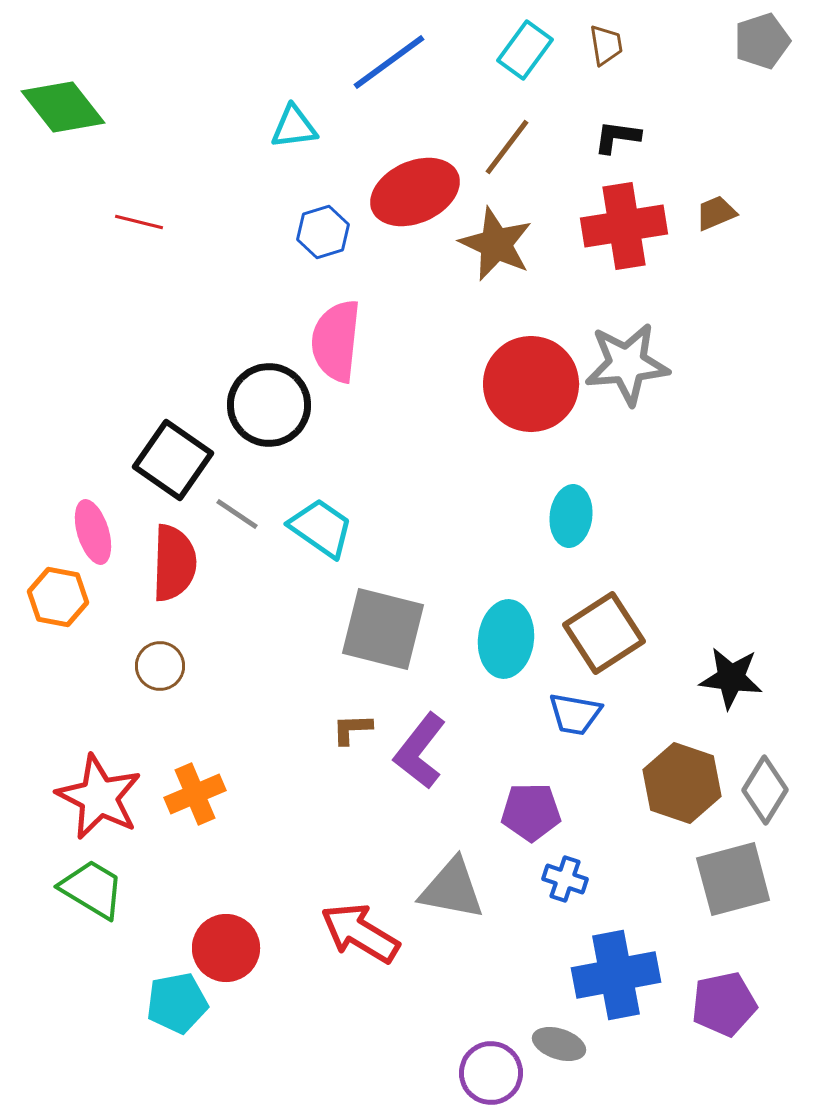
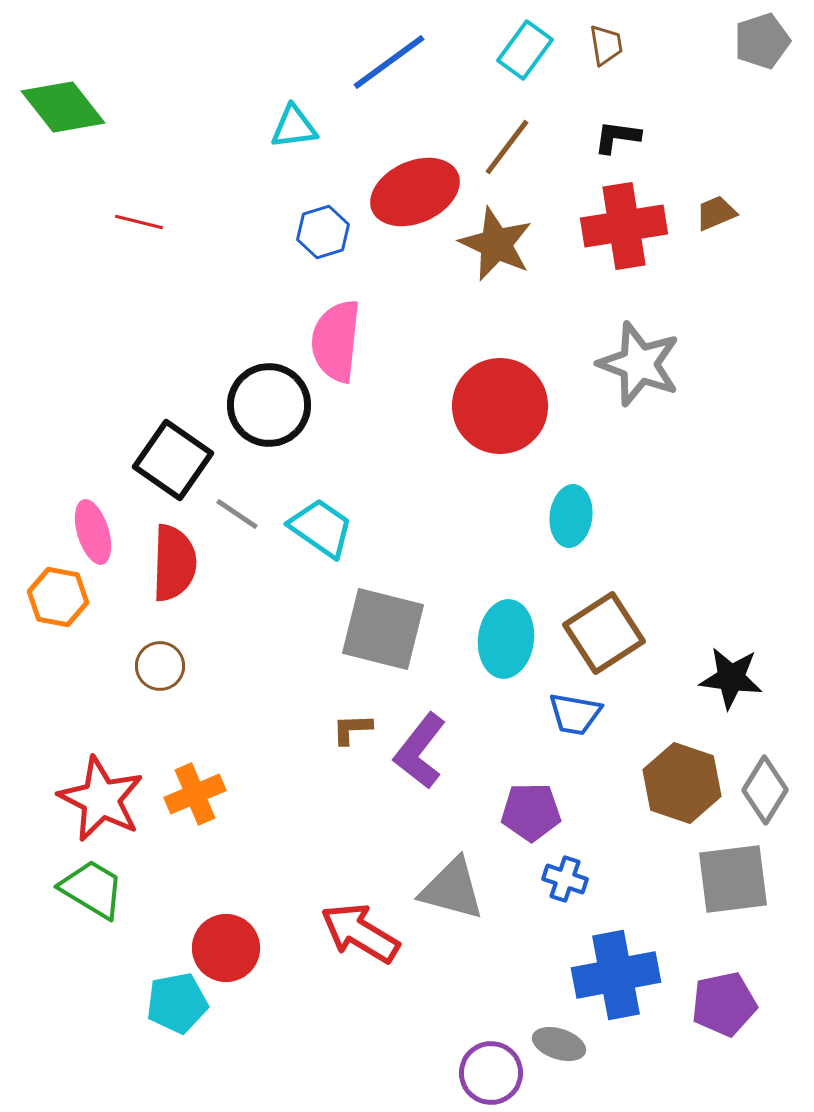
gray star at (627, 364): moved 12 px right; rotated 26 degrees clockwise
red circle at (531, 384): moved 31 px left, 22 px down
red star at (99, 797): moved 2 px right, 2 px down
gray square at (733, 879): rotated 8 degrees clockwise
gray triangle at (452, 889): rotated 4 degrees clockwise
